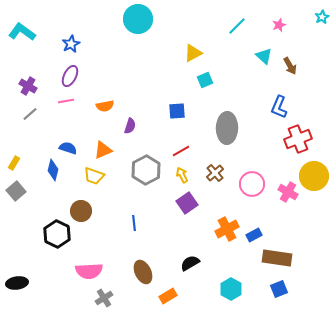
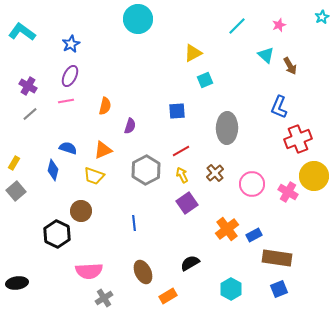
cyan triangle at (264, 56): moved 2 px right, 1 px up
orange semicircle at (105, 106): rotated 66 degrees counterclockwise
orange cross at (227, 229): rotated 10 degrees counterclockwise
